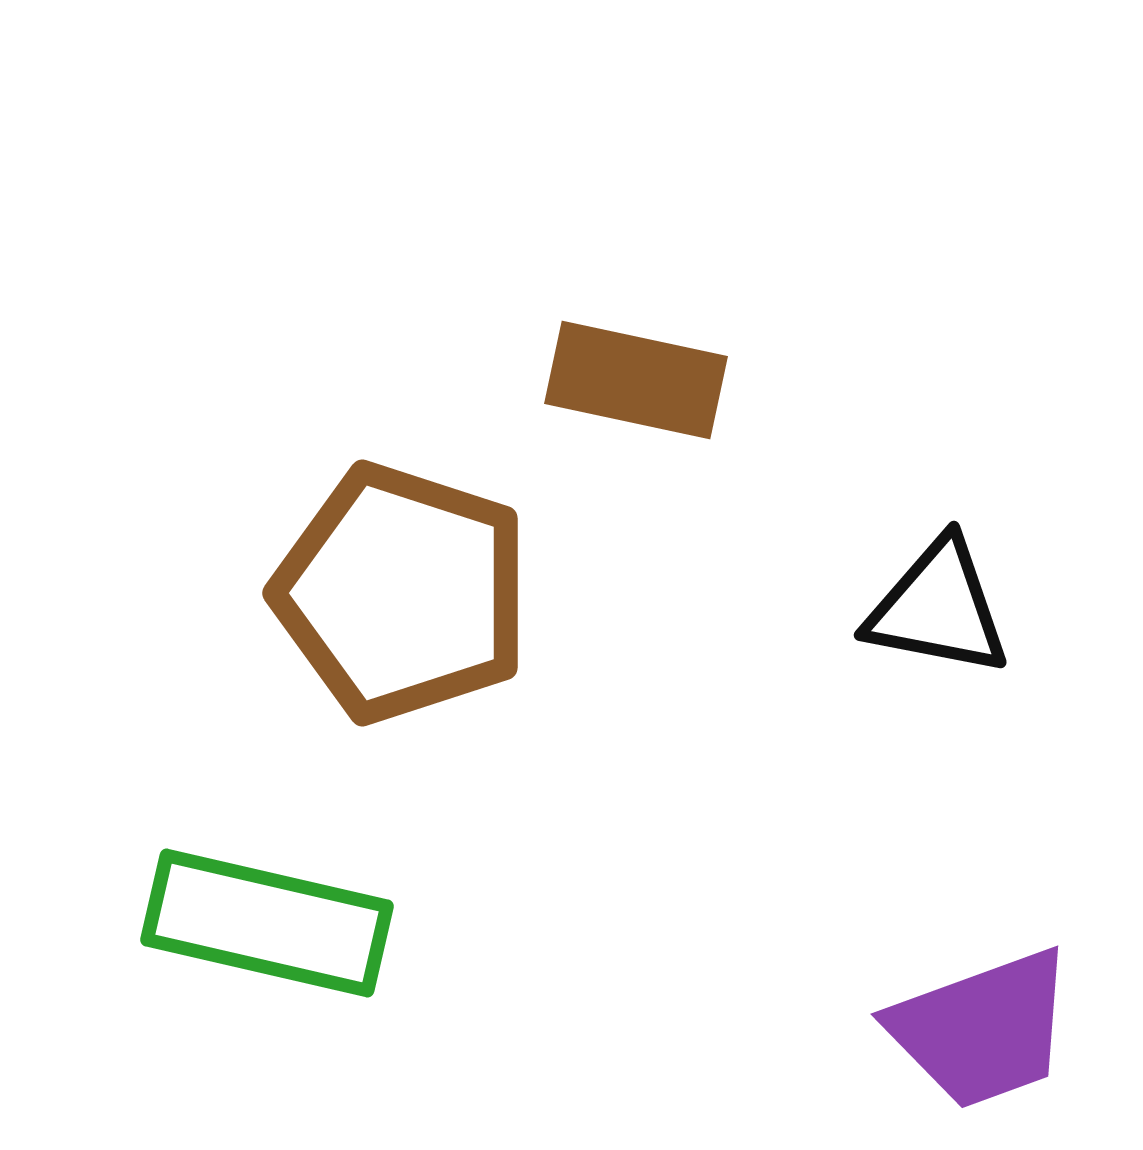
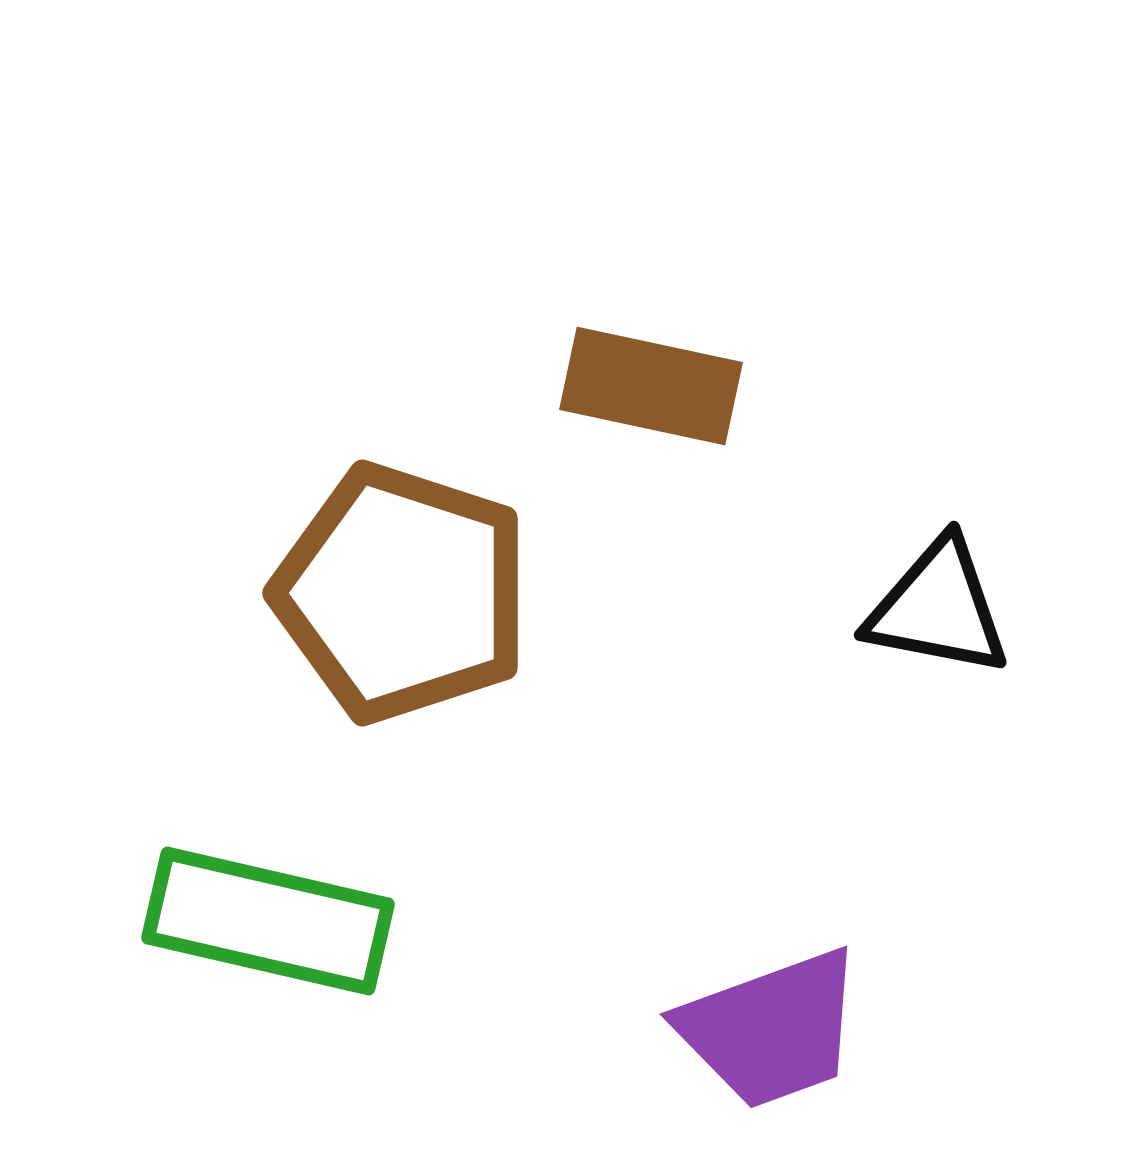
brown rectangle: moved 15 px right, 6 px down
green rectangle: moved 1 px right, 2 px up
purple trapezoid: moved 211 px left
